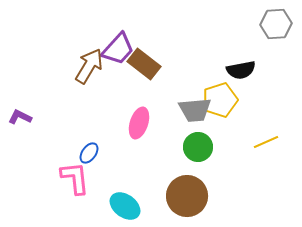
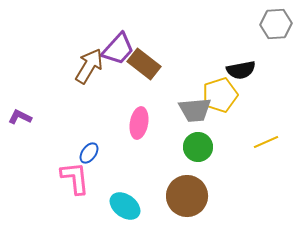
yellow pentagon: moved 5 px up
pink ellipse: rotated 8 degrees counterclockwise
